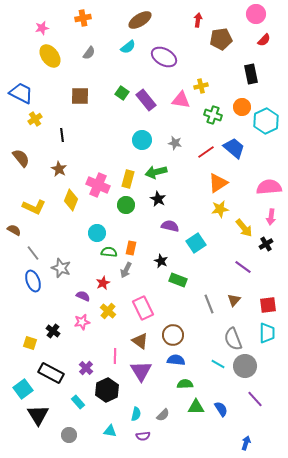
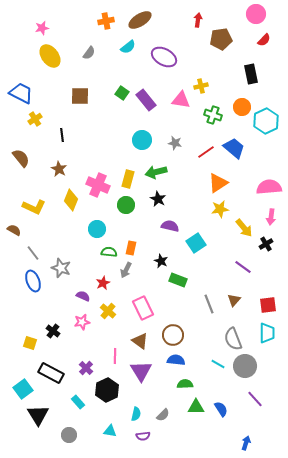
orange cross at (83, 18): moved 23 px right, 3 px down
cyan circle at (97, 233): moved 4 px up
